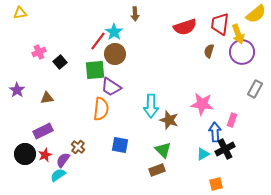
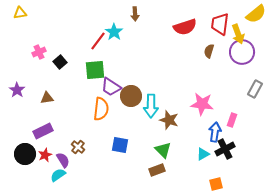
brown circle: moved 16 px right, 42 px down
blue arrow: rotated 12 degrees clockwise
purple semicircle: rotated 112 degrees clockwise
